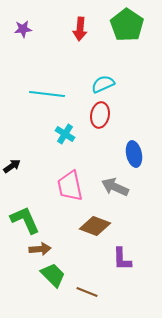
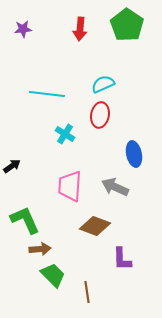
pink trapezoid: rotated 16 degrees clockwise
brown line: rotated 60 degrees clockwise
